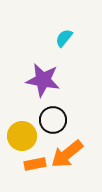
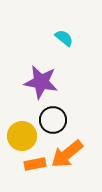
cyan semicircle: rotated 90 degrees clockwise
purple star: moved 2 px left, 2 px down
